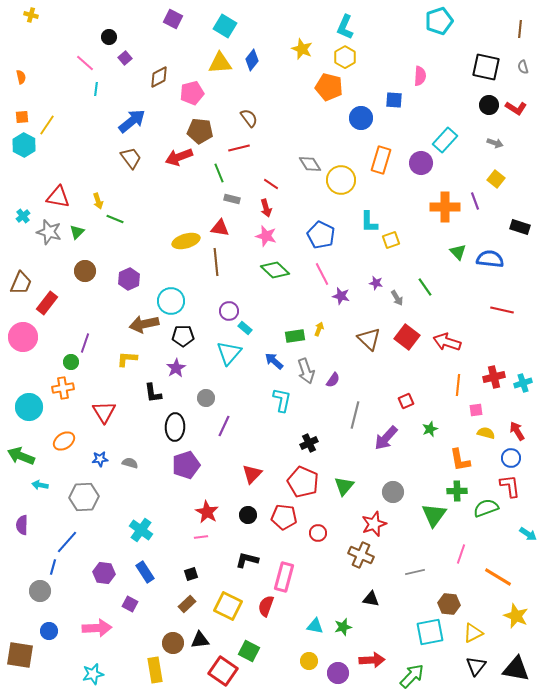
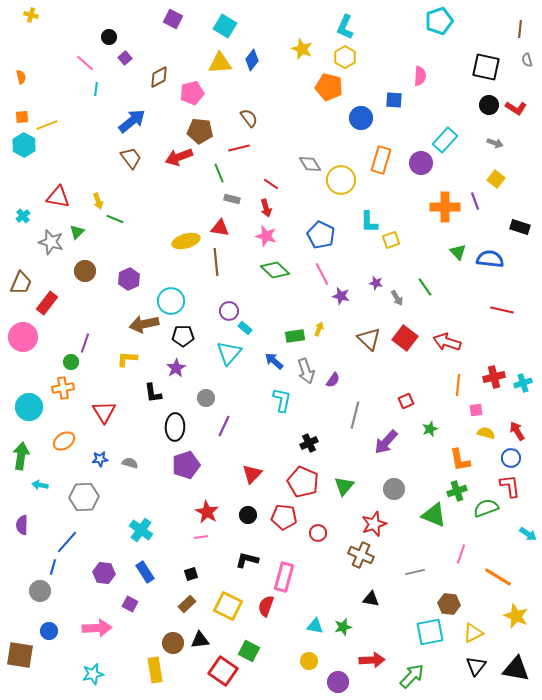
gray semicircle at (523, 67): moved 4 px right, 7 px up
yellow line at (47, 125): rotated 35 degrees clockwise
gray star at (49, 232): moved 2 px right, 10 px down
red square at (407, 337): moved 2 px left, 1 px down
purple arrow at (386, 438): moved 4 px down
green arrow at (21, 456): rotated 76 degrees clockwise
green cross at (457, 491): rotated 18 degrees counterclockwise
gray circle at (393, 492): moved 1 px right, 3 px up
green triangle at (434, 515): rotated 44 degrees counterclockwise
purple circle at (338, 673): moved 9 px down
